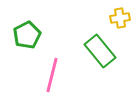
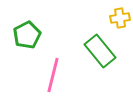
pink line: moved 1 px right
